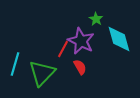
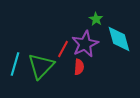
purple star: moved 4 px right, 3 px down; rotated 20 degrees clockwise
red semicircle: moved 1 px left; rotated 35 degrees clockwise
green triangle: moved 1 px left, 7 px up
